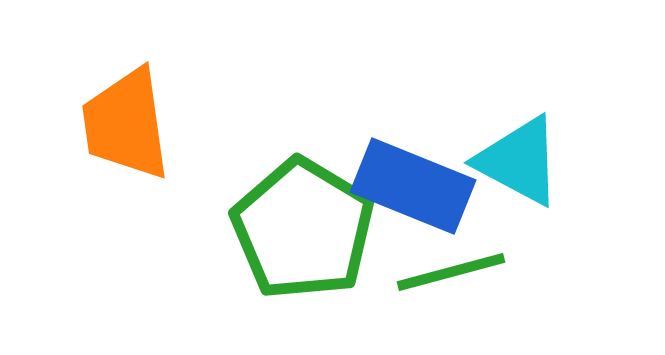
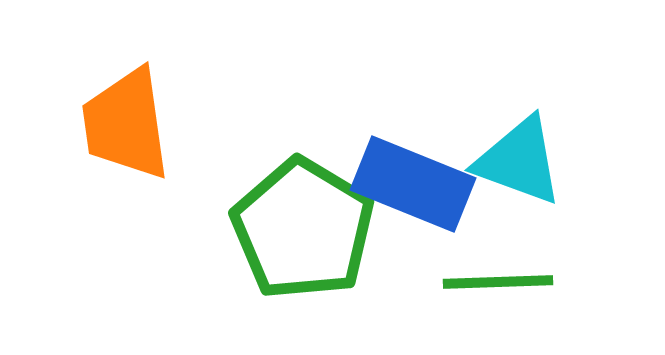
cyan triangle: rotated 8 degrees counterclockwise
blue rectangle: moved 2 px up
green line: moved 47 px right, 10 px down; rotated 13 degrees clockwise
